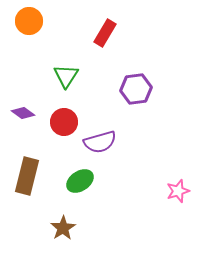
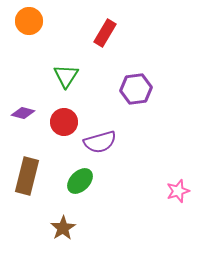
purple diamond: rotated 20 degrees counterclockwise
green ellipse: rotated 12 degrees counterclockwise
